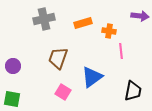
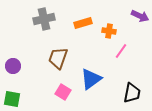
purple arrow: rotated 18 degrees clockwise
pink line: rotated 42 degrees clockwise
blue triangle: moved 1 px left, 2 px down
black trapezoid: moved 1 px left, 2 px down
